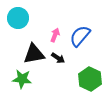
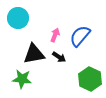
black arrow: moved 1 px right, 1 px up
